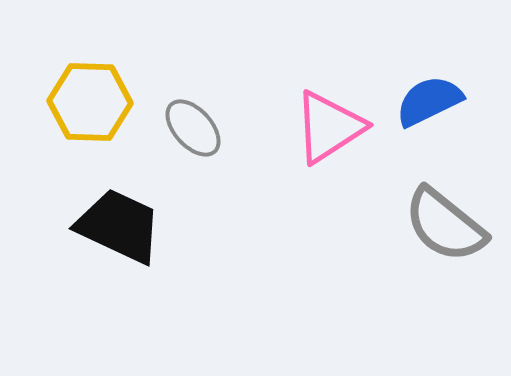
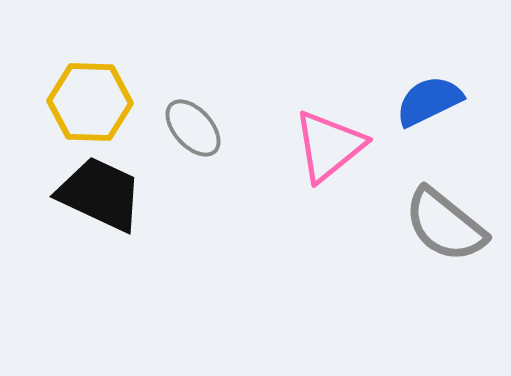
pink triangle: moved 19 px down; rotated 6 degrees counterclockwise
black trapezoid: moved 19 px left, 32 px up
